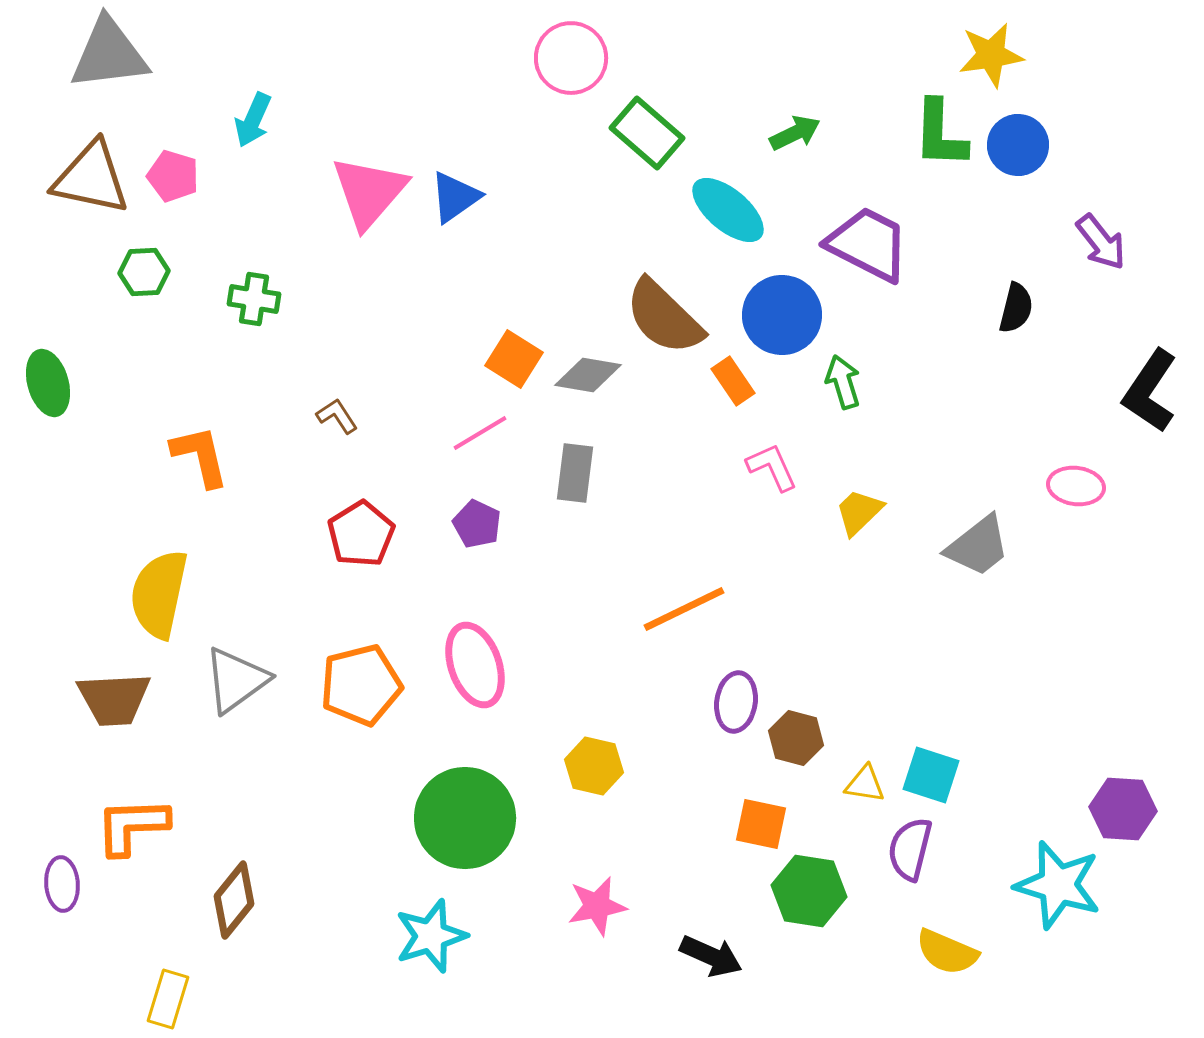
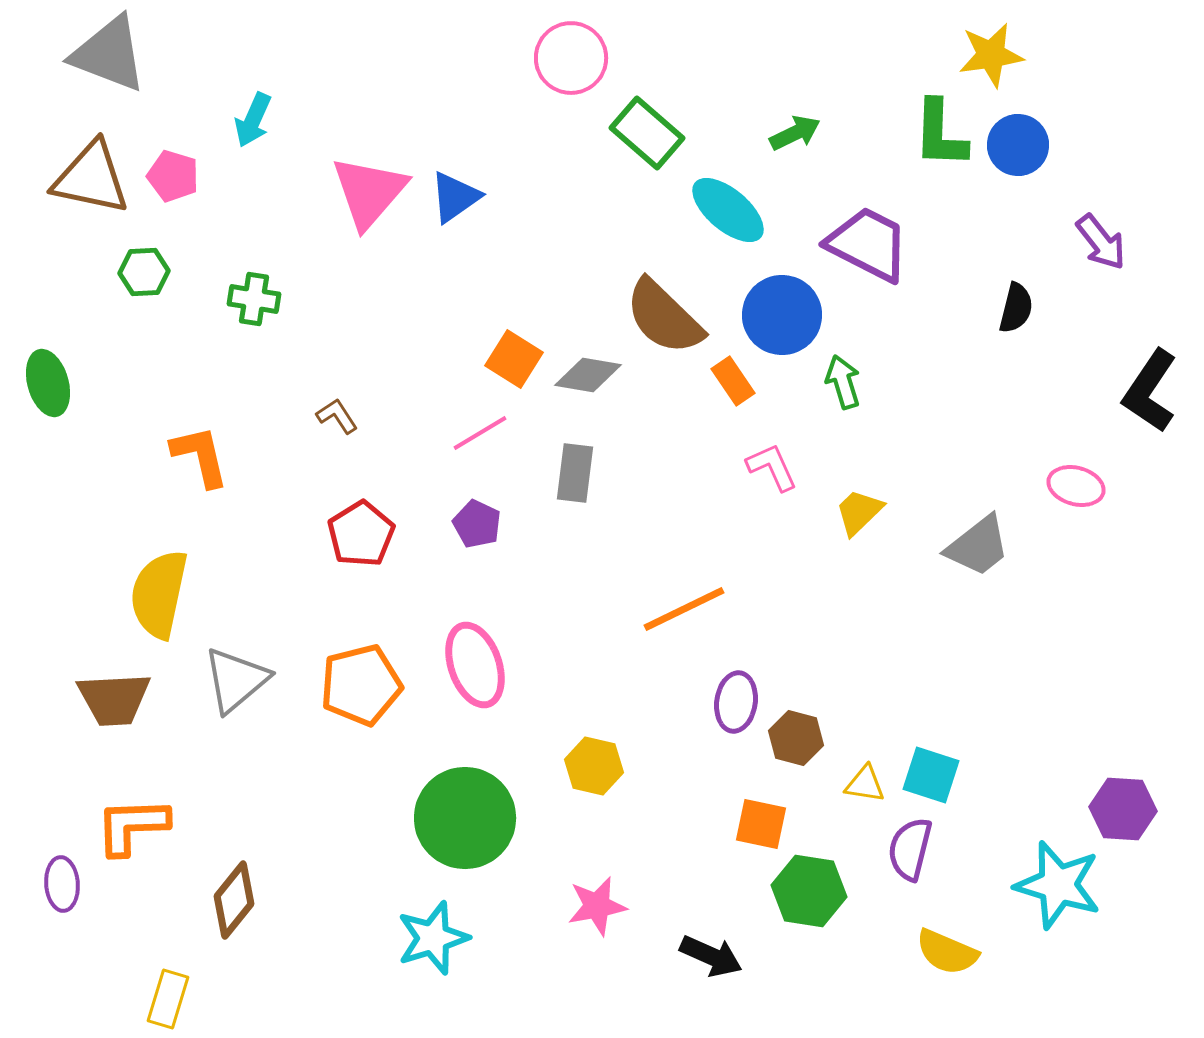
gray triangle at (109, 54): rotated 28 degrees clockwise
pink ellipse at (1076, 486): rotated 8 degrees clockwise
gray triangle at (236, 680): rotated 4 degrees counterclockwise
cyan star at (431, 936): moved 2 px right, 2 px down
